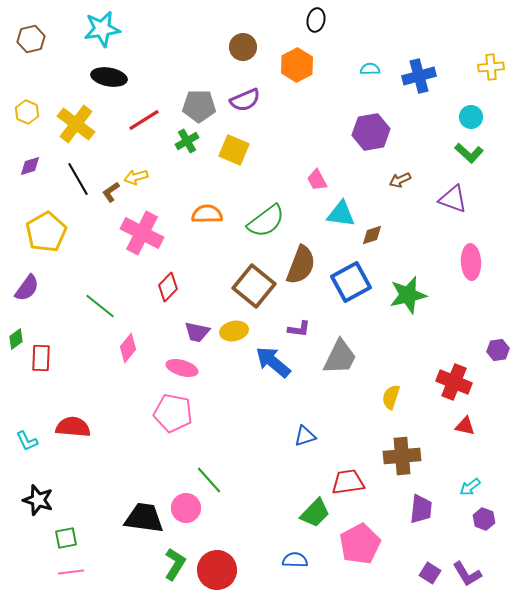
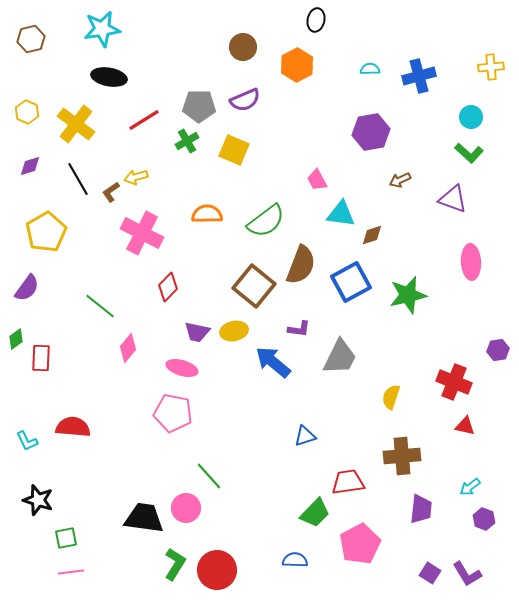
green line at (209, 480): moved 4 px up
